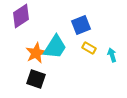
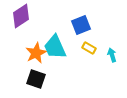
cyan trapezoid: rotated 124 degrees clockwise
